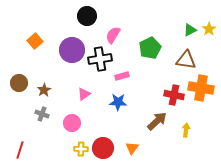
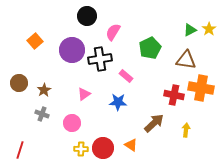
pink semicircle: moved 3 px up
pink rectangle: moved 4 px right; rotated 56 degrees clockwise
brown arrow: moved 3 px left, 2 px down
orange triangle: moved 1 px left, 3 px up; rotated 32 degrees counterclockwise
